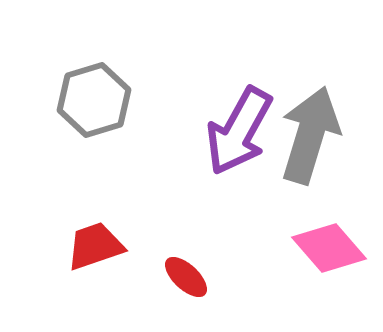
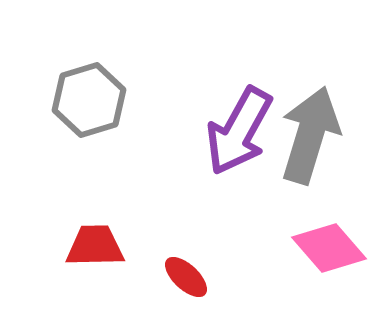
gray hexagon: moved 5 px left
red trapezoid: rotated 18 degrees clockwise
